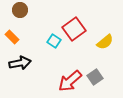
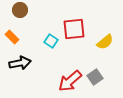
red square: rotated 30 degrees clockwise
cyan square: moved 3 px left
